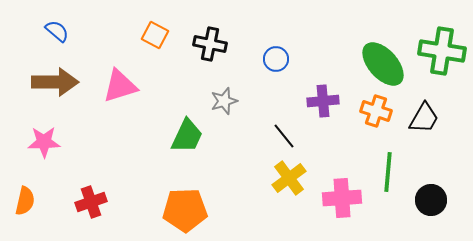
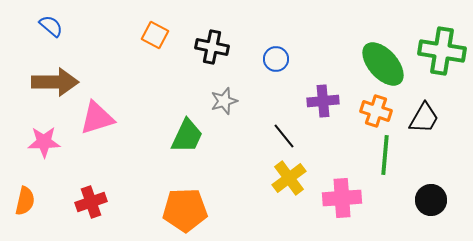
blue semicircle: moved 6 px left, 5 px up
black cross: moved 2 px right, 3 px down
pink triangle: moved 23 px left, 32 px down
green line: moved 3 px left, 17 px up
